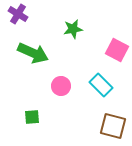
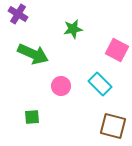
green arrow: moved 1 px down
cyan rectangle: moved 1 px left, 1 px up
